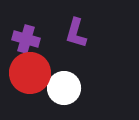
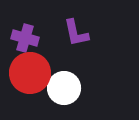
purple L-shape: rotated 28 degrees counterclockwise
purple cross: moved 1 px left, 1 px up
